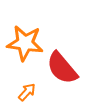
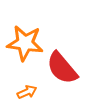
orange arrow: rotated 24 degrees clockwise
